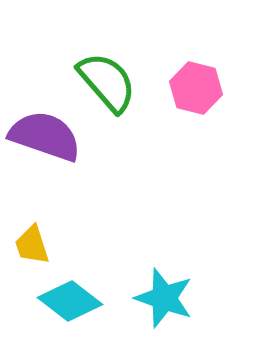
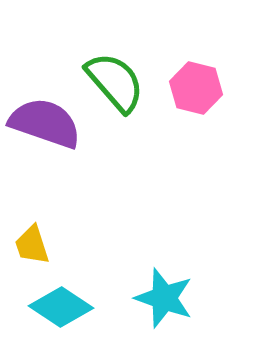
green semicircle: moved 8 px right
purple semicircle: moved 13 px up
cyan diamond: moved 9 px left, 6 px down; rotated 4 degrees counterclockwise
